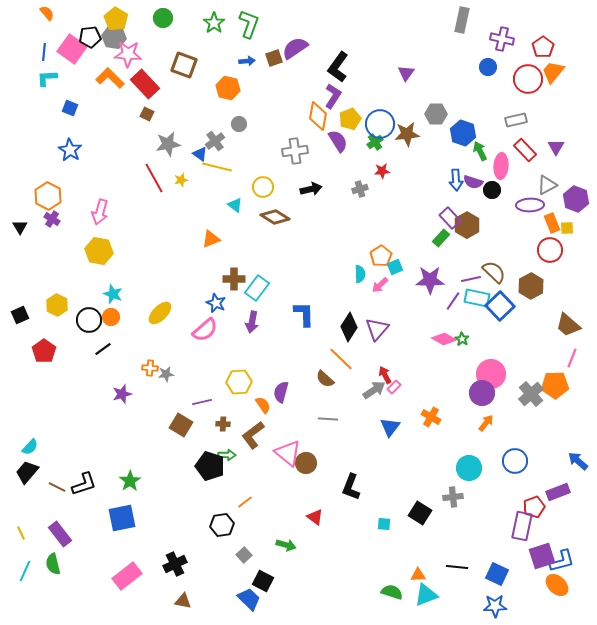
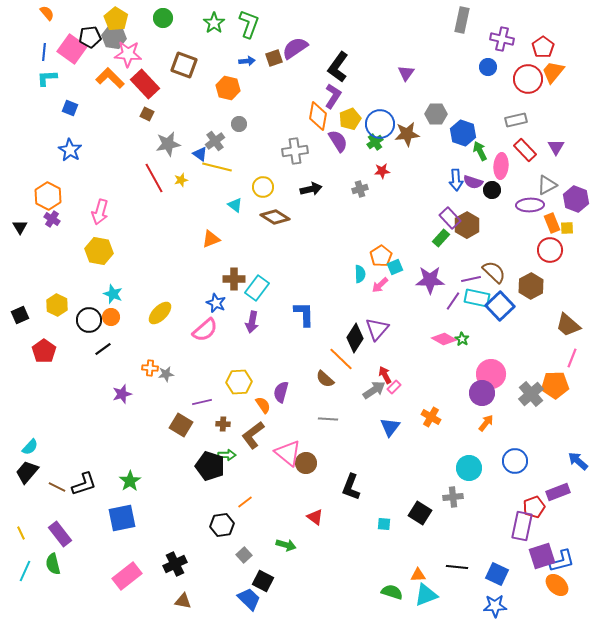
black diamond at (349, 327): moved 6 px right, 11 px down
